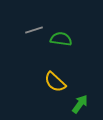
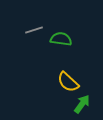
yellow semicircle: moved 13 px right
green arrow: moved 2 px right
